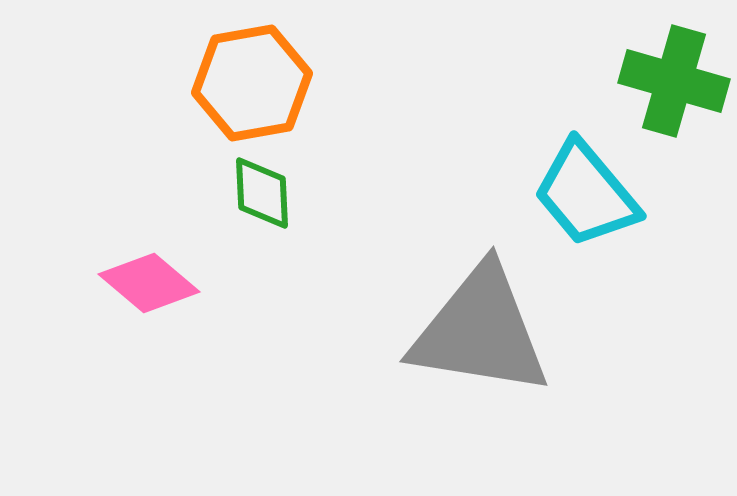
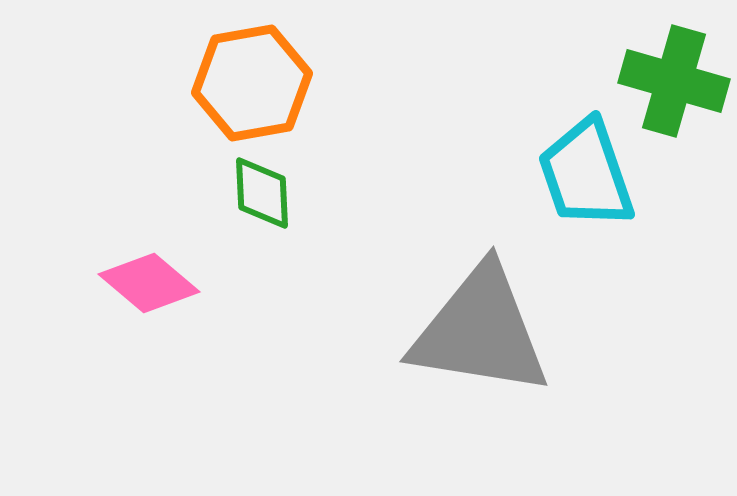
cyan trapezoid: moved 20 px up; rotated 21 degrees clockwise
